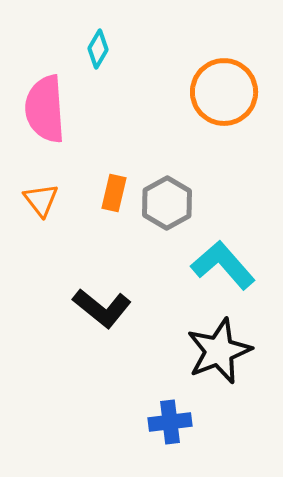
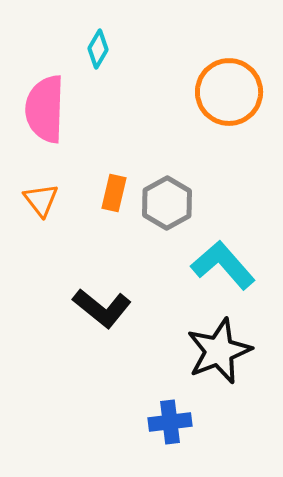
orange circle: moved 5 px right
pink semicircle: rotated 6 degrees clockwise
